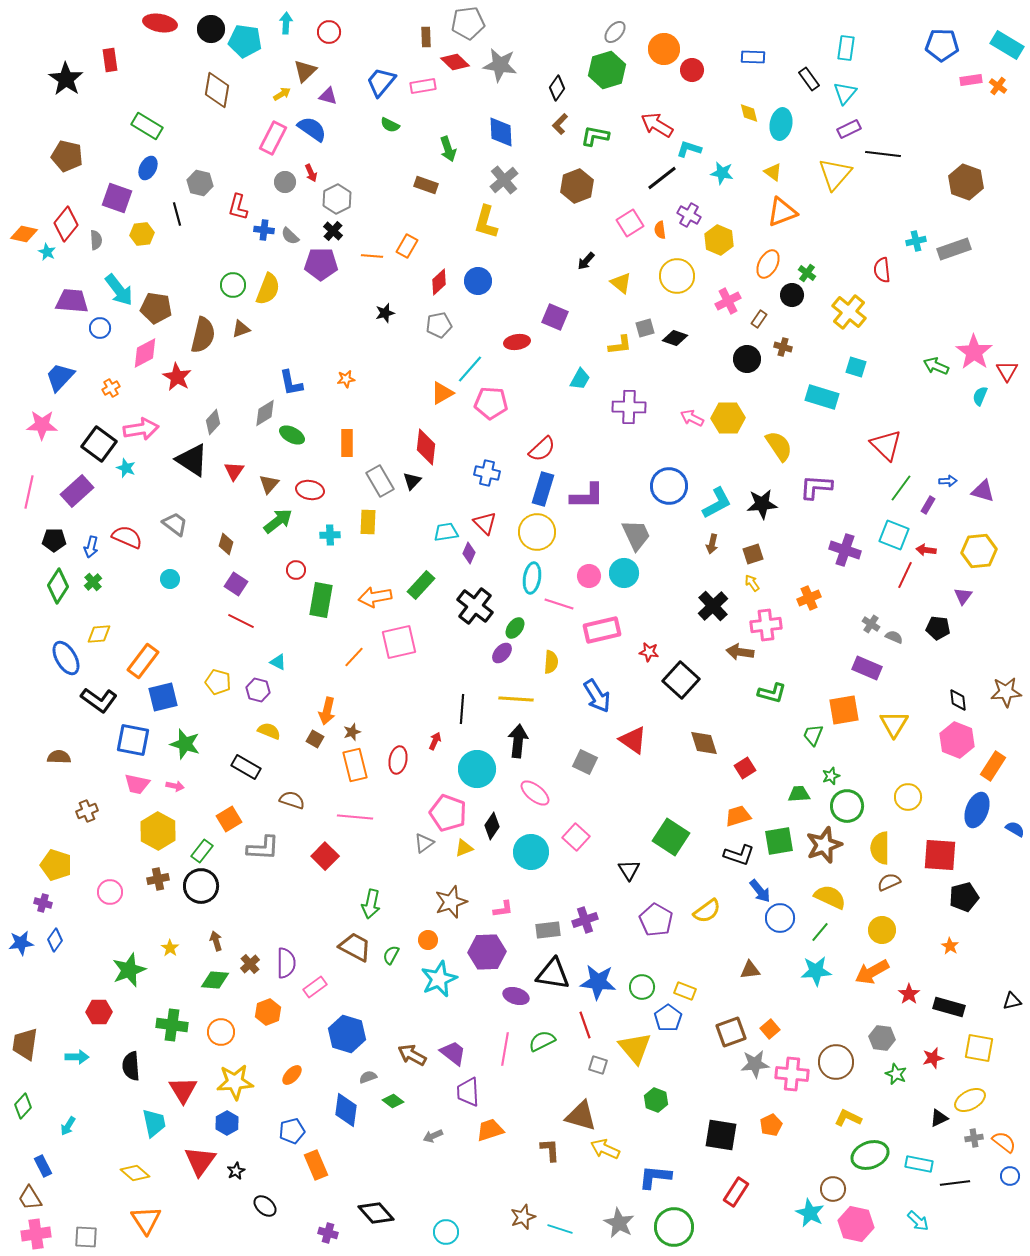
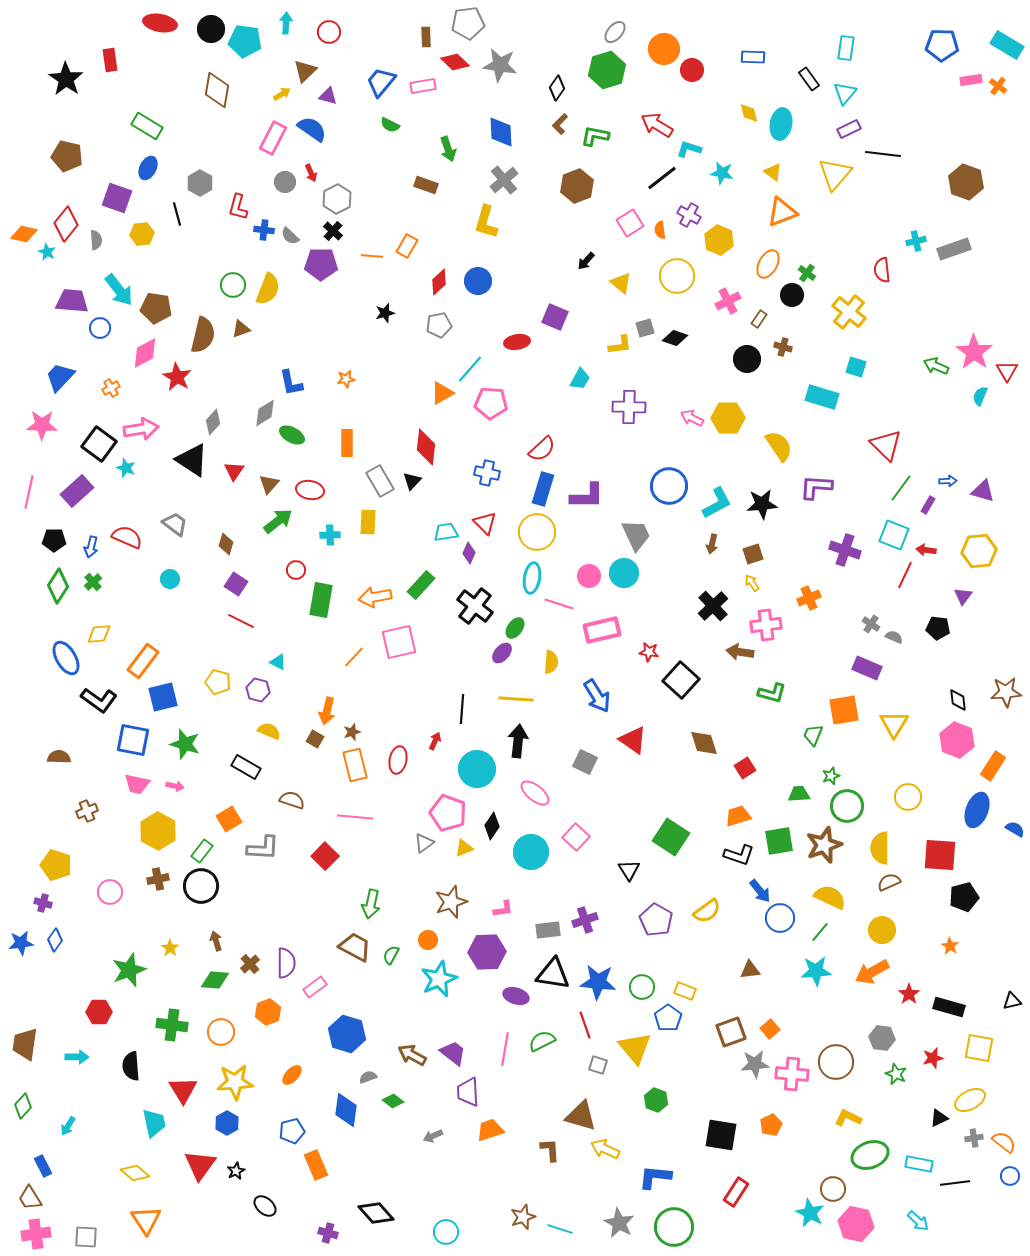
gray hexagon at (200, 183): rotated 15 degrees clockwise
red triangle at (200, 1161): moved 4 px down
